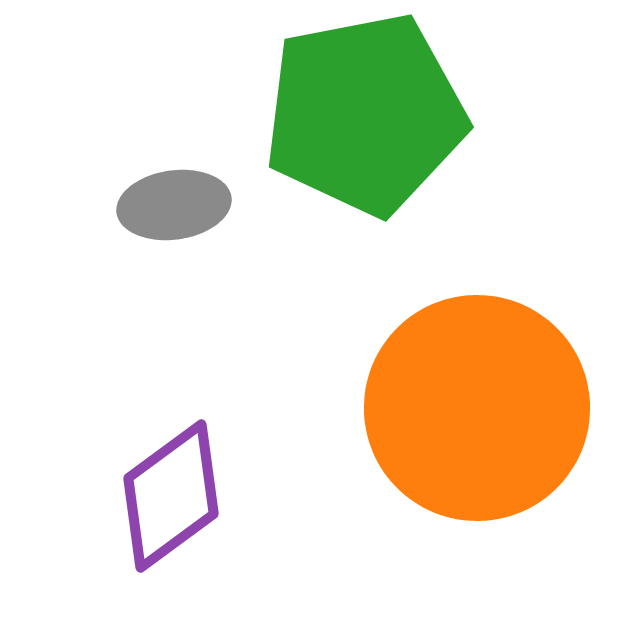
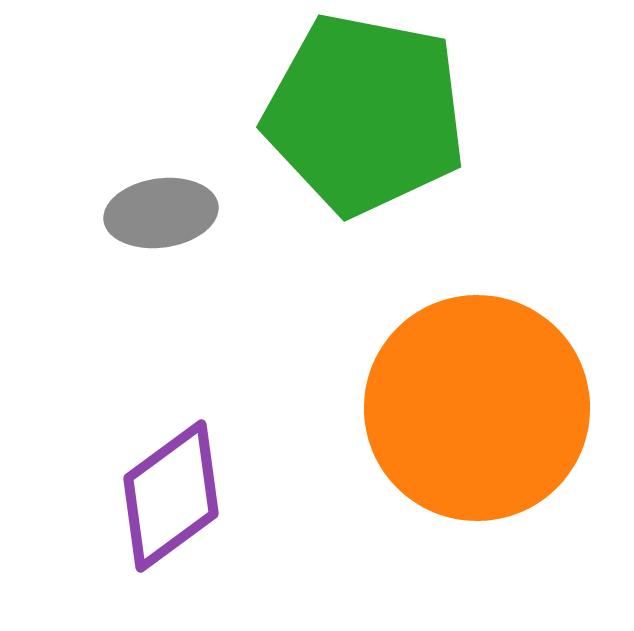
green pentagon: rotated 22 degrees clockwise
gray ellipse: moved 13 px left, 8 px down
